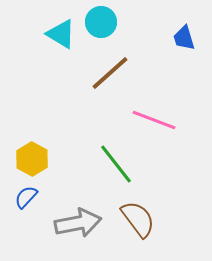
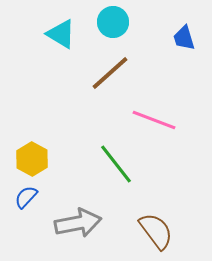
cyan circle: moved 12 px right
brown semicircle: moved 18 px right, 12 px down
